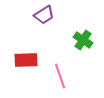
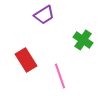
red rectangle: rotated 60 degrees clockwise
